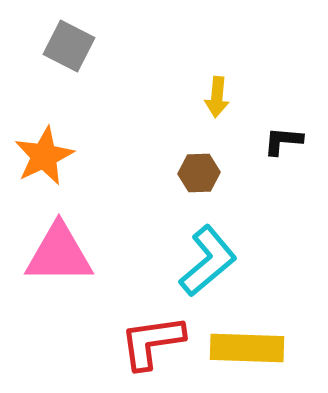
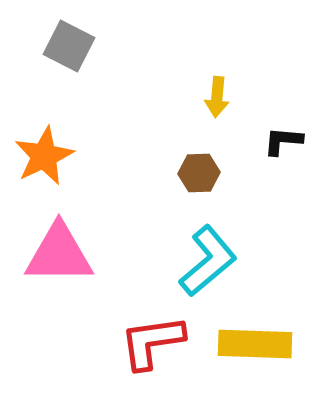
yellow rectangle: moved 8 px right, 4 px up
